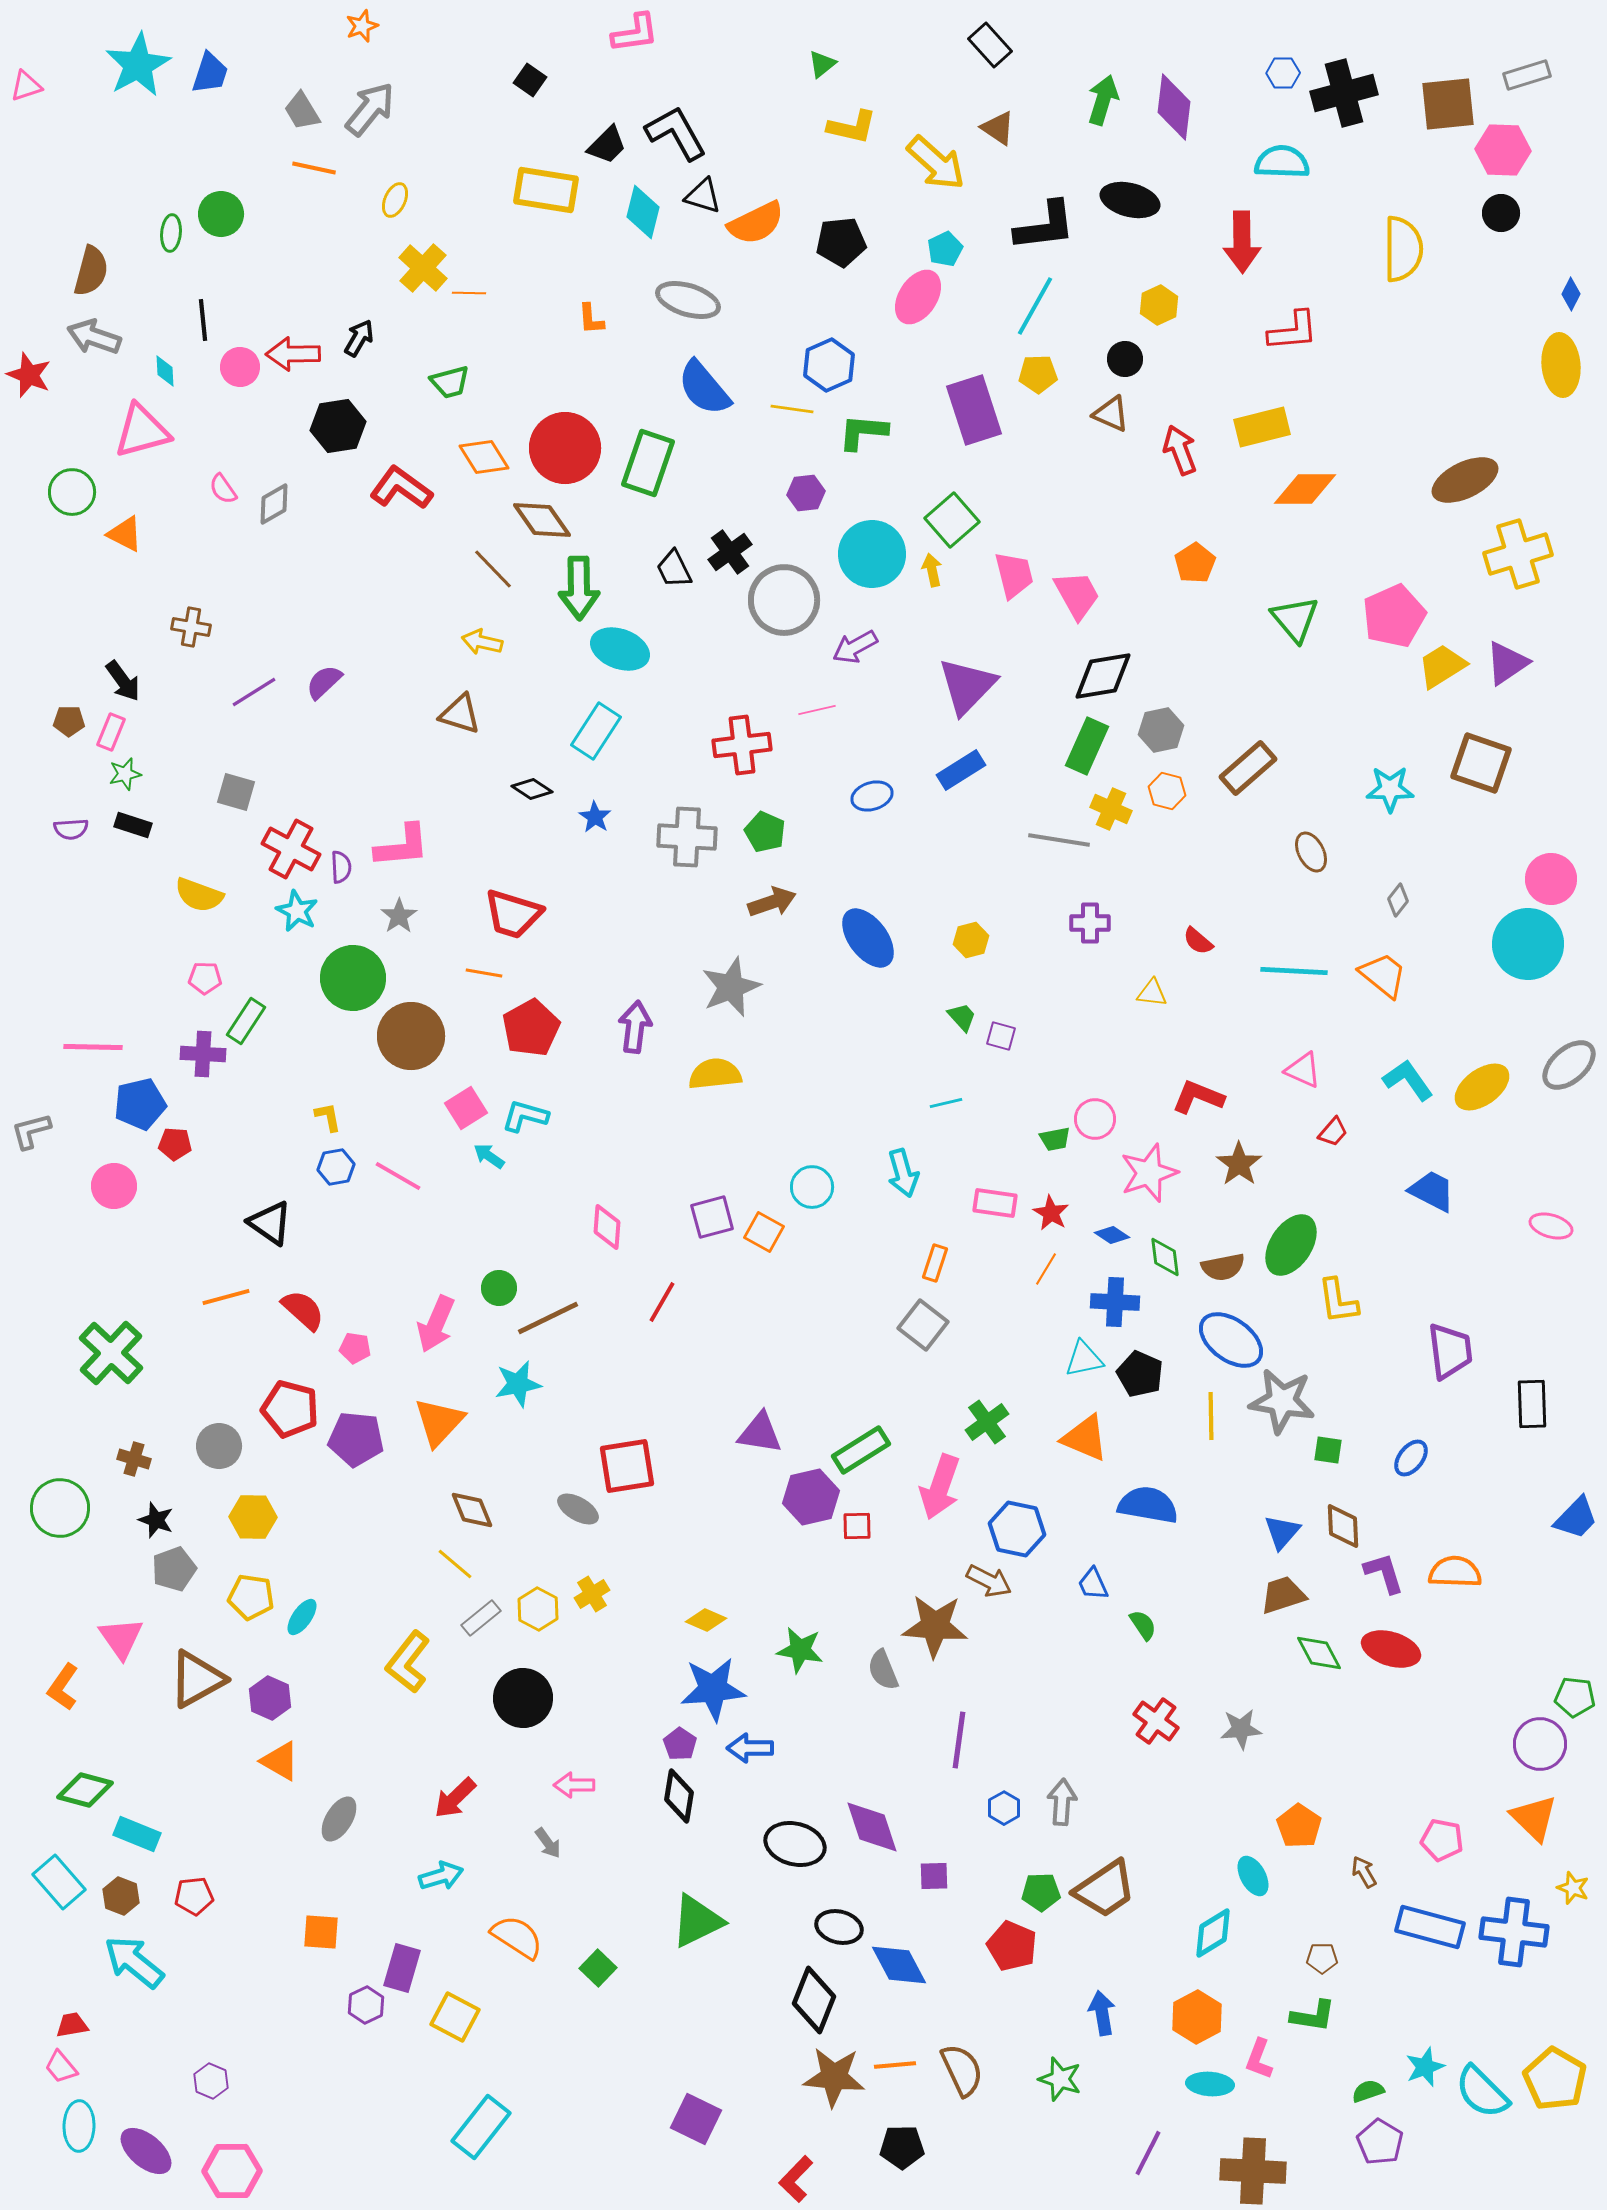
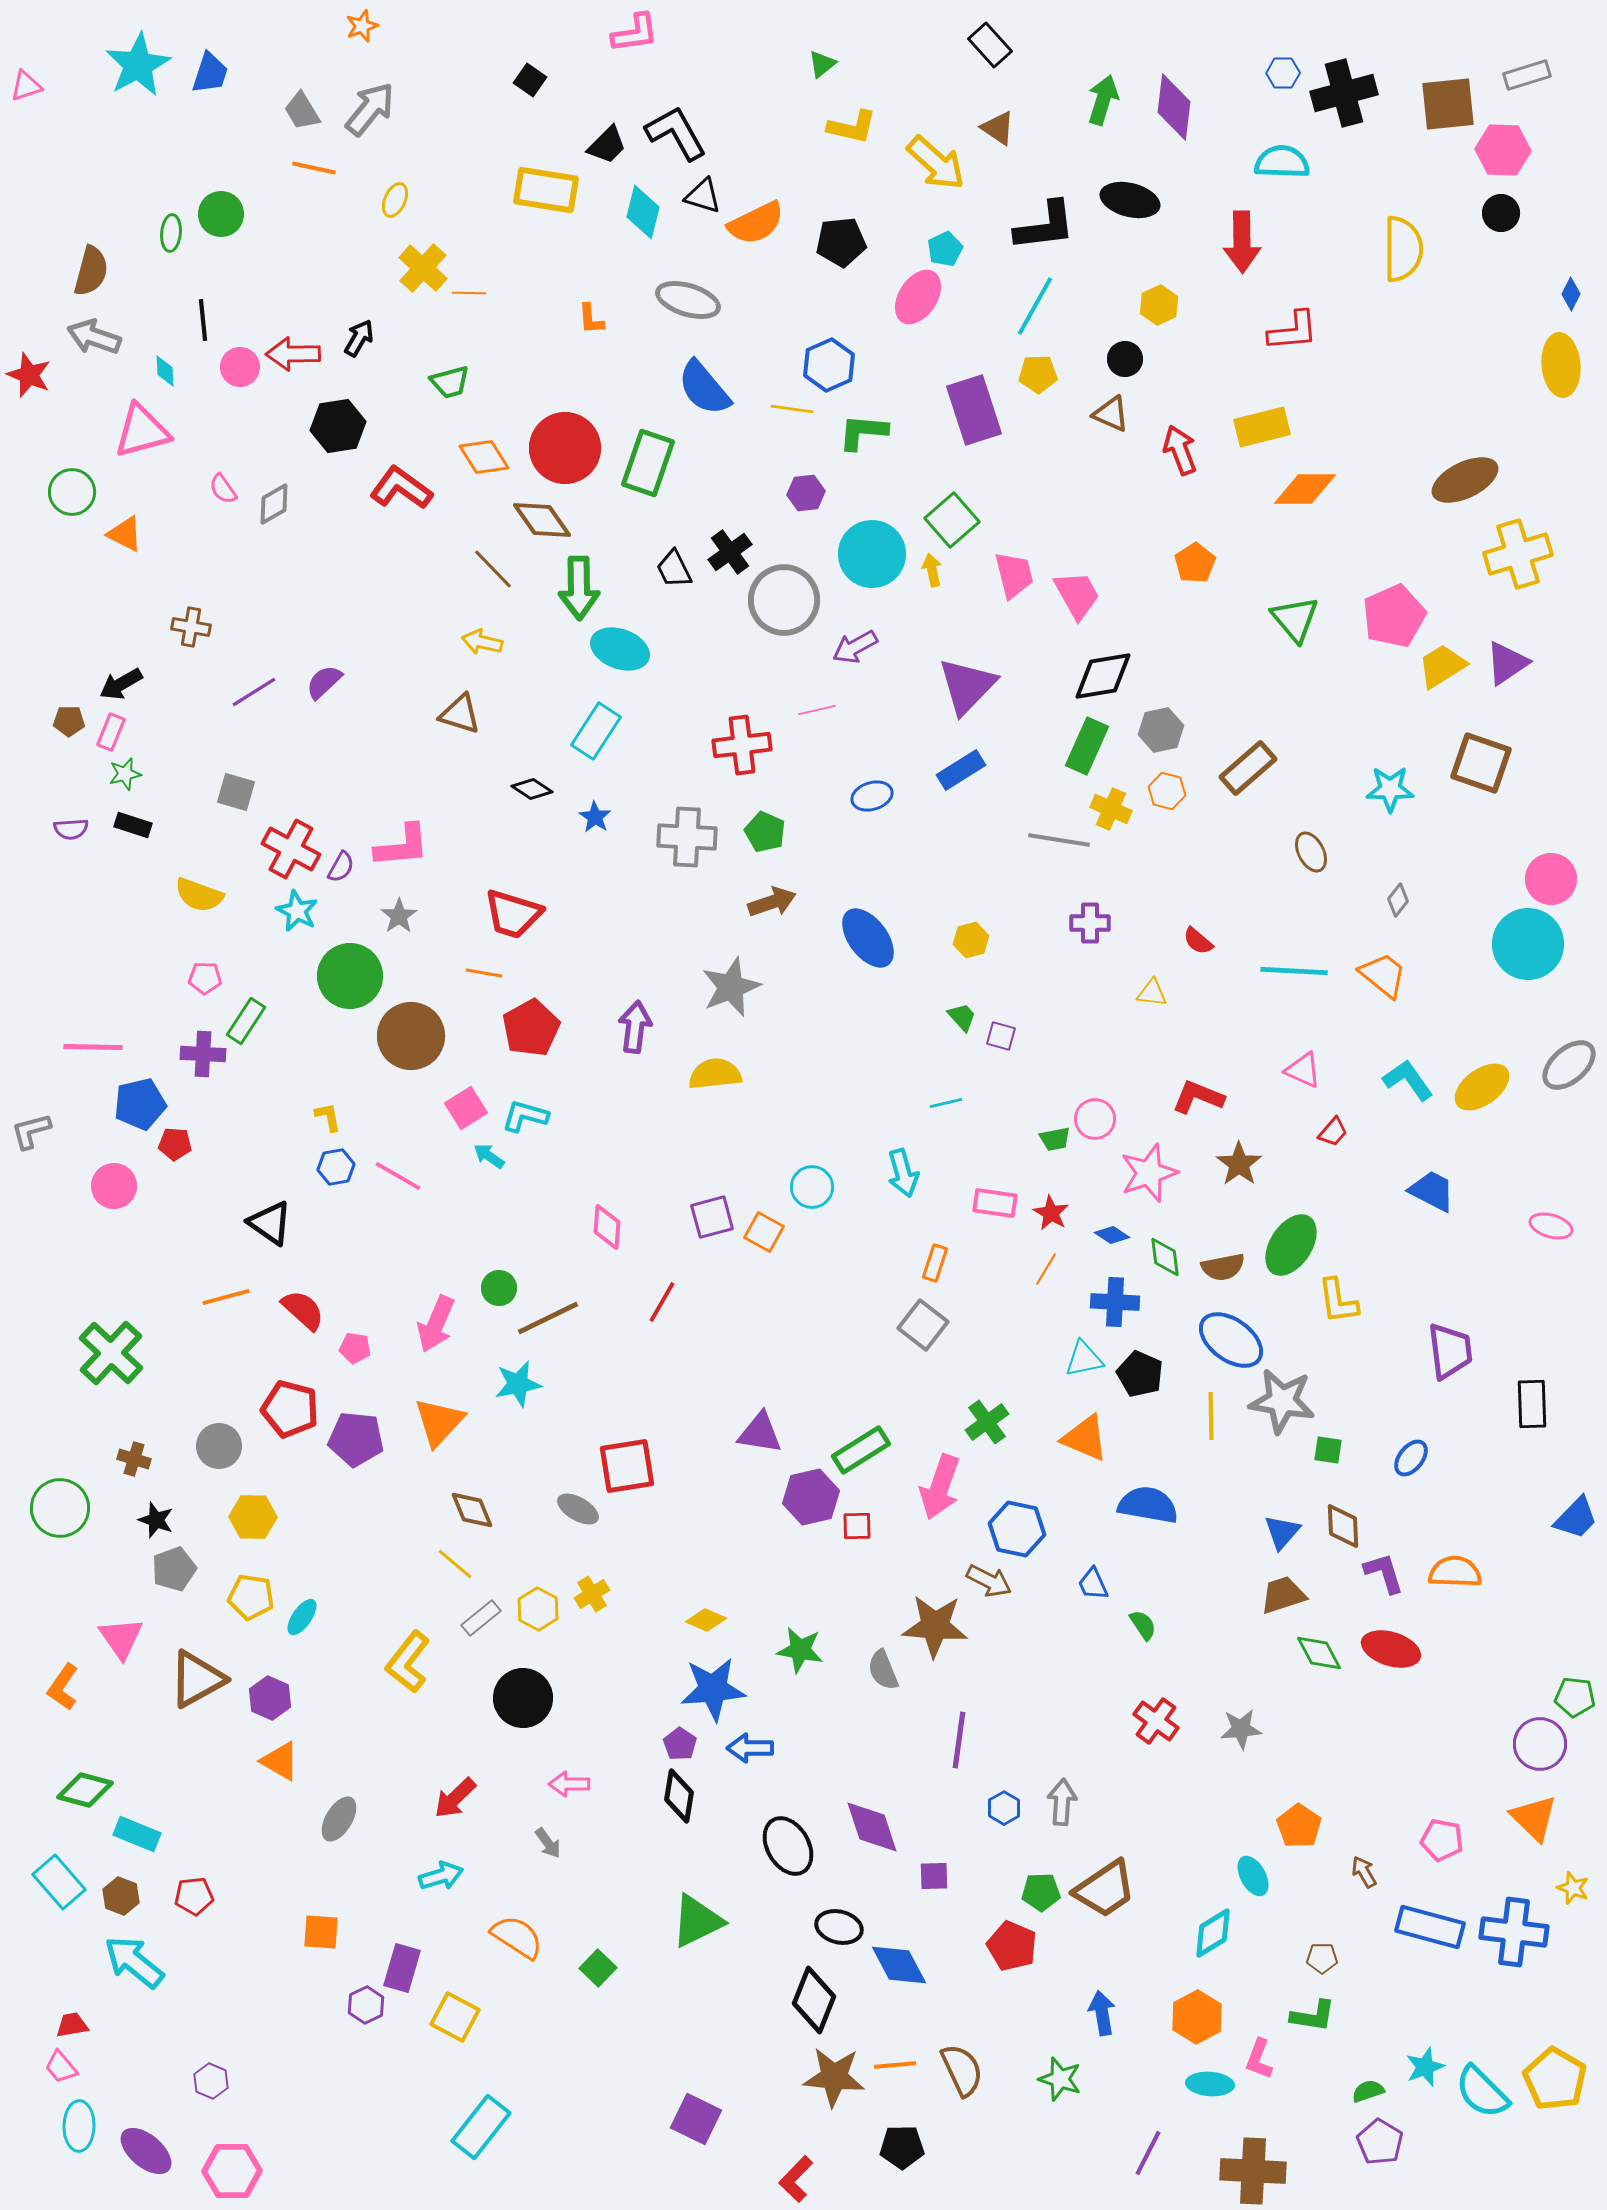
black arrow at (123, 681): moved 2 px left, 3 px down; rotated 96 degrees clockwise
purple semicircle at (341, 867): rotated 32 degrees clockwise
green circle at (353, 978): moved 3 px left, 2 px up
pink arrow at (574, 1785): moved 5 px left, 1 px up
black ellipse at (795, 1844): moved 7 px left, 2 px down; rotated 46 degrees clockwise
